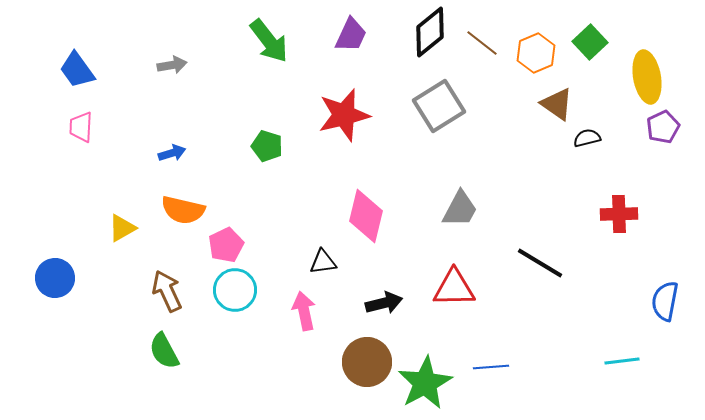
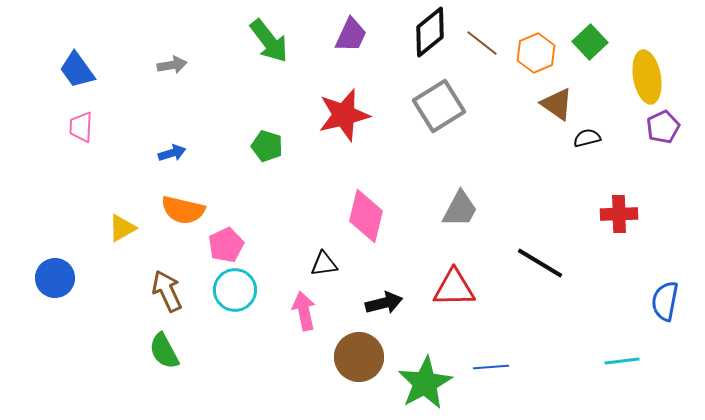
black triangle: moved 1 px right, 2 px down
brown circle: moved 8 px left, 5 px up
